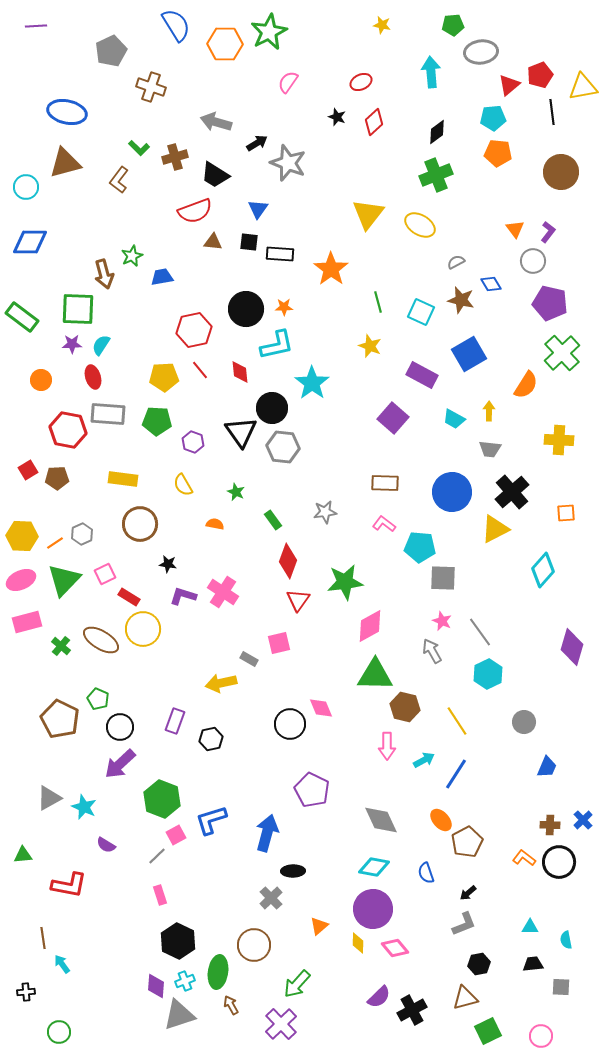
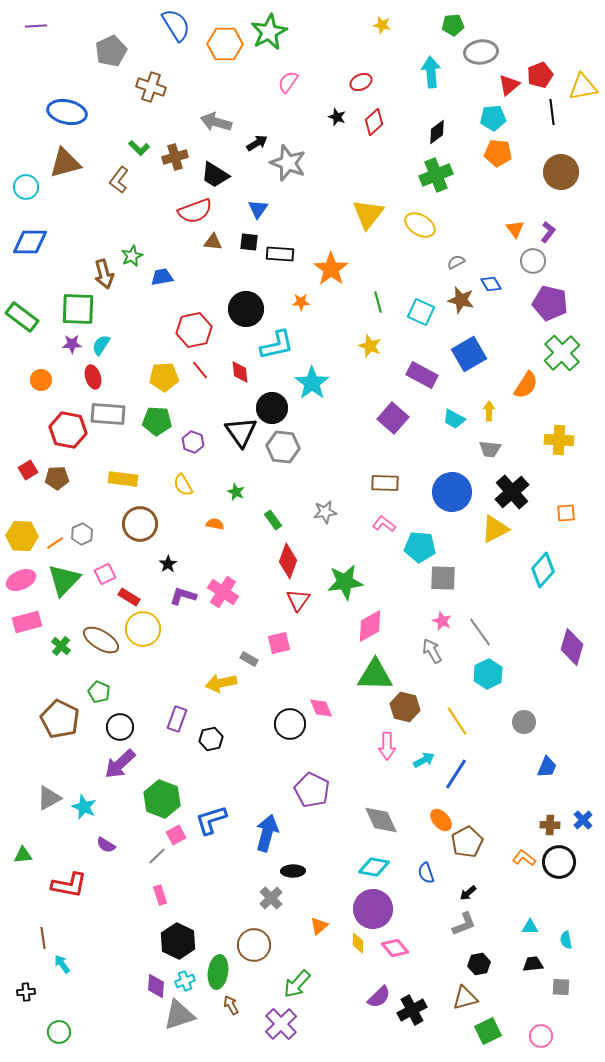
orange star at (284, 307): moved 17 px right, 5 px up
black star at (168, 564): rotated 30 degrees clockwise
green pentagon at (98, 699): moved 1 px right, 7 px up
purple rectangle at (175, 721): moved 2 px right, 2 px up
